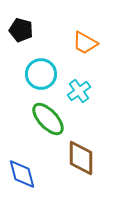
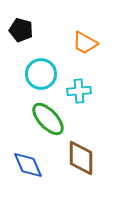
cyan cross: rotated 30 degrees clockwise
blue diamond: moved 6 px right, 9 px up; rotated 8 degrees counterclockwise
